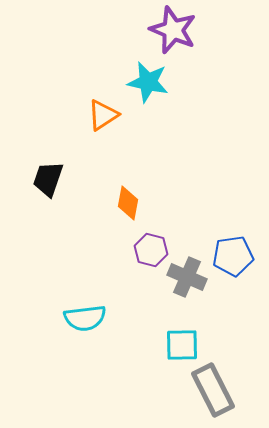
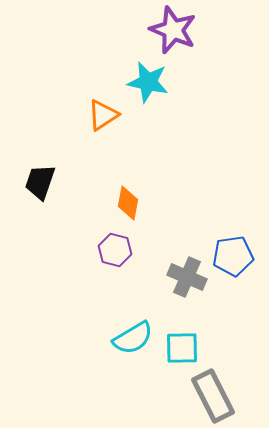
black trapezoid: moved 8 px left, 3 px down
purple hexagon: moved 36 px left
cyan semicircle: moved 48 px right, 20 px down; rotated 24 degrees counterclockwise
cyan square: moved 3 px down
gray rectangle: moved 6 px down
